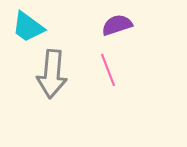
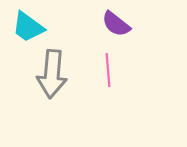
purple semicircle: moved 1 px left, 1 px up; rotated 124 degrees counterclockwise
pink line: rotated 16 degrees clockwise
